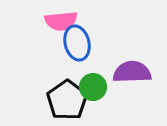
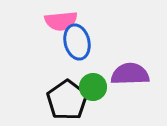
blue ellipse: moved 1 px up
purple semicircle: moved 2 px left, 2 px down
